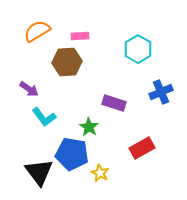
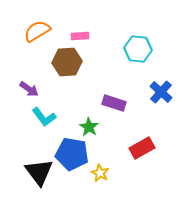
cyan hexagon: rotated 24 degrees counterclockwise
blue cross: rotated 25 degrees counterclockwise
